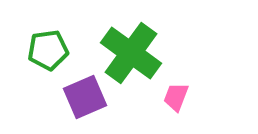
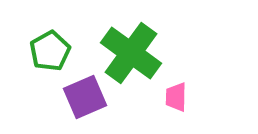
green pentagon: moved 2 px right, 1 px down; rotated 21 degrees counterclockwise
pink trapezoid: rotated 20 degrees counterclockwise
